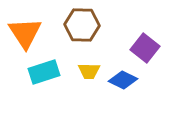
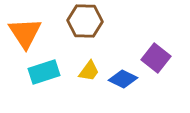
brown hexagon: moved 3 px right, 4 px up
purple square: moved 11 px right, 10 px down
yellow trapezoid: rotated 55 degrees counterclockwise
blue diamond: moved 1 px up
